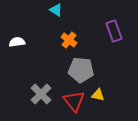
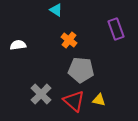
purple rectangle: moved 2 px right, 2 px up
white semicircle: moved 1 px right, 3 px down
yellow triangle: moved 1 px right, 5 px down
red triangle: rotated 10 degrees counterclockwise
